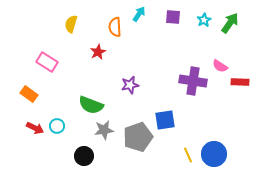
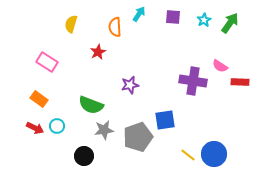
orange rectangle: moved 10 px right, 5 px down
yellow line: rotated 28 degrees counterclockwise
